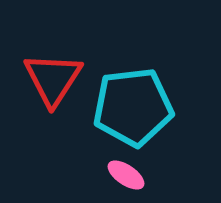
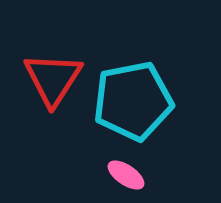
cyan pentagon: moved 6 px up; rotated 4 degrees counterclockwise
